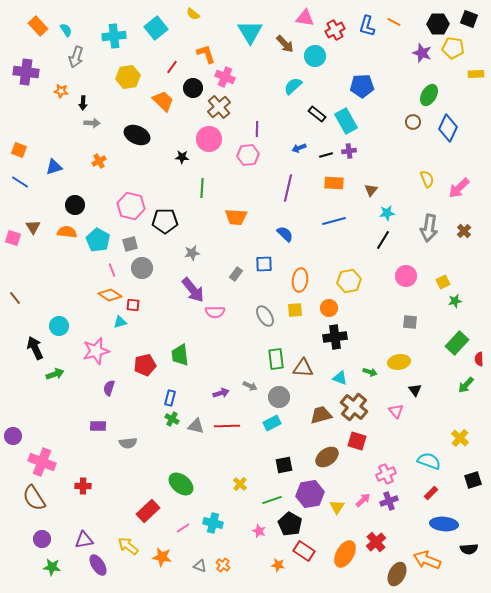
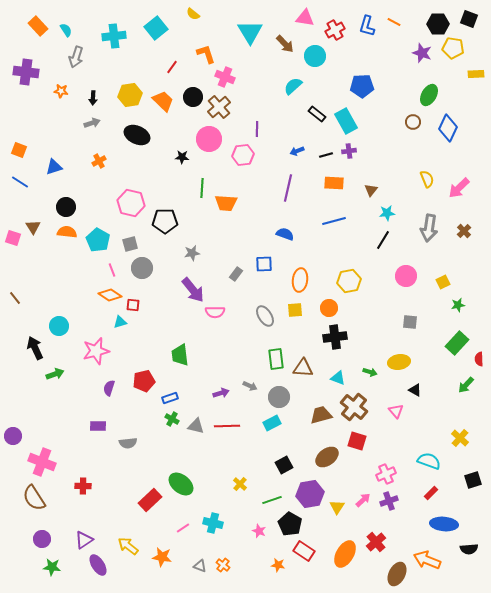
yellow hexagon at (128, 77): moved 2 px right, 18 px down
black circle at (193, 88): moved 9 px down
black arrow at (83, 103): moved 10 px right, 5 px up
gray arrow at (92, 123): rotated 21 degrees counterclockwise
blue arrow at (299, 148): moved 2 px left, 3 px down
pink hexagon at (248, 155): moved 5 px left
black circle at (75, 205): moved 9 px left, 2 px down
pink hexagon at (131, 206): moved 3 px up
orange trapezoid at (236, 217): moved 10 px left, 14 px up
blue semicircle at (285, 234): rotated 24 degrees counterclockwise
green star at (455, 301): moved 3 px right, 4 px down
red pentagon at (145, 365): moved 1 px left, 16 px down
cyan triangle at (340, 378): moved 2 px left
black triangle at (415, 390): rotated 24 degrees counterclockwise
blue rectangle at (170, 398): rotated 56 degrees clockwise
black square at (284, 465): rotated 18 degrees counterclockwise
red rectangle at (148, 511): moved 2 px right, 11 px up
purple triangle at (84, 540): rotated 24 degrees counterclockwise
